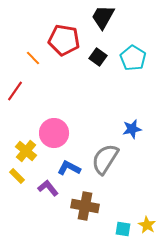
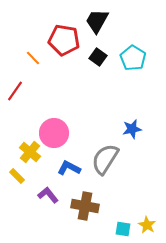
black trapezoid: moved 6 px left, 4 px down
yellow cross: moved 4 px right, 1 px down
purple L-shape: moved 7 px down
